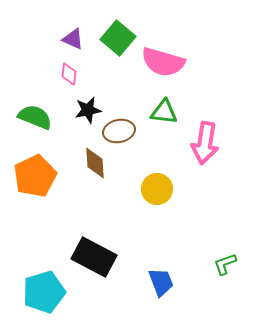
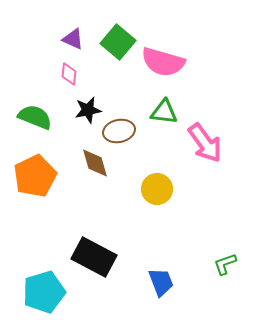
green square: moved 4 px down
pink arrow: rotated 45 degrees counterclockwise
brown diamond: rotated 12 degrees counterclockwise
